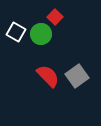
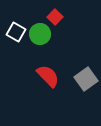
green circle: moved 1 px left
gray square: moved 9 px right, 3 px down
